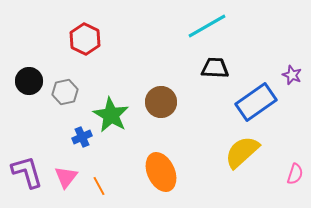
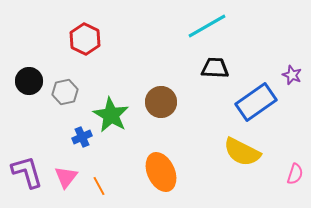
yellow semicircle: rotated 111 degrees counterclockwise
